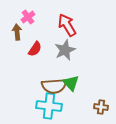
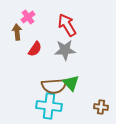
gray star: rotated 20 degrees clockwise
